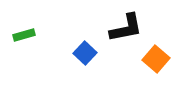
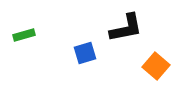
blue square: rotated 30 degrees clockwise
orange square: moved 7 px down
